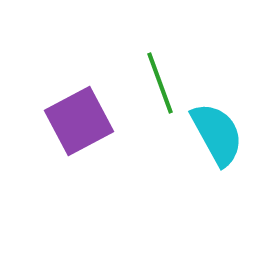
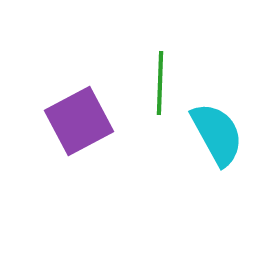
green line: rotated 22 degrees clockwise
